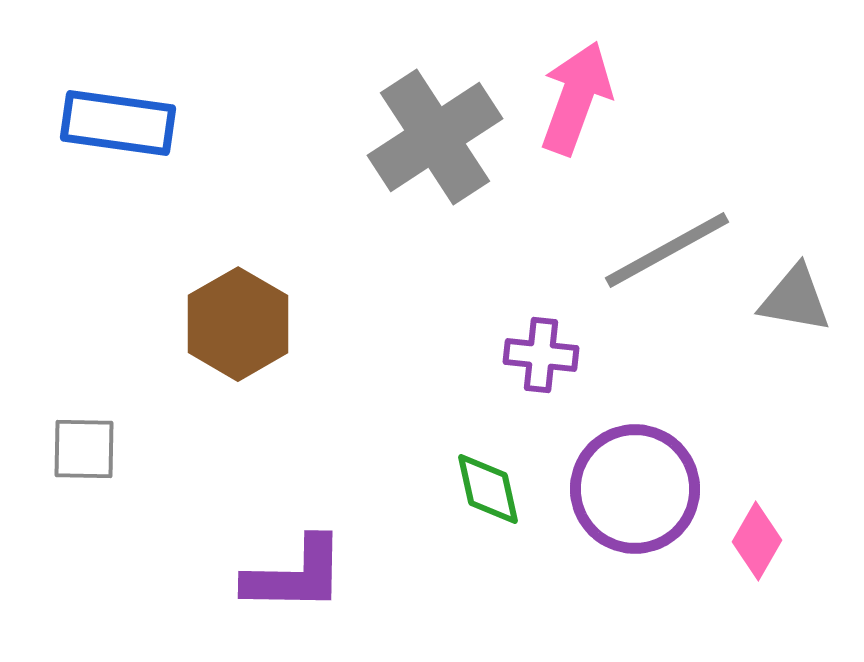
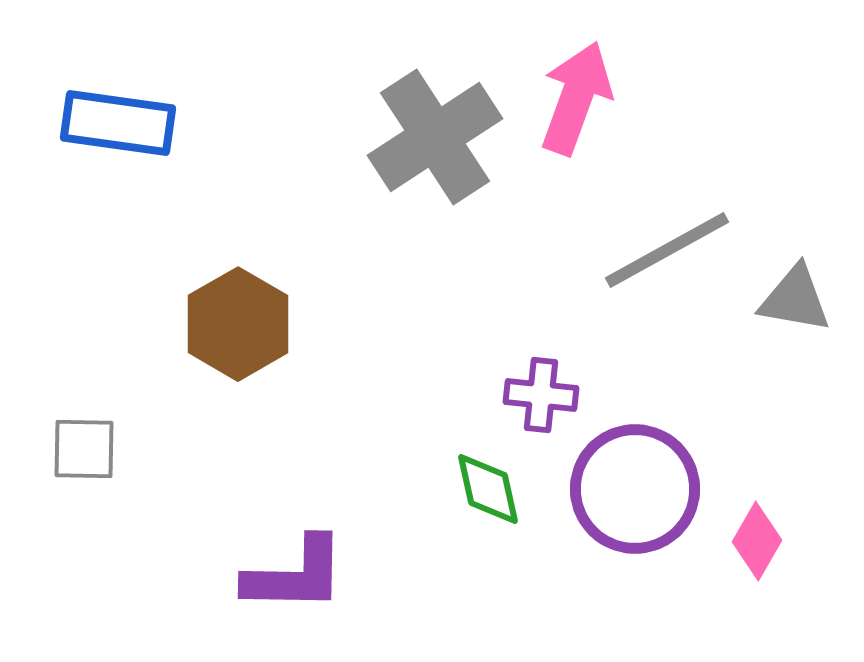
purple cross: moved 40 px down
